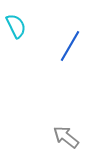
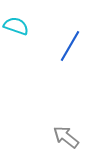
cyan semicircle: rotated 45 degrees counterclockwise
